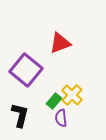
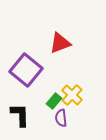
black L-shape: rotated 15 degrees counterclockwise
